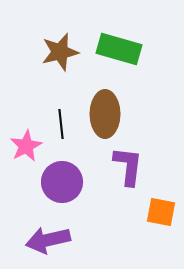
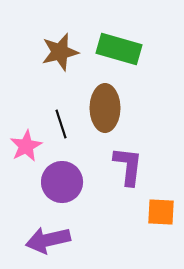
brown ellipse: moved 6 px up
black line: rotated 12 degrees counterclockwise
orange square: rotated 8 degrees counterclockwise
